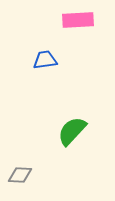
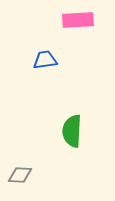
green semicircle: rotated 40 degrees counterclockwise
